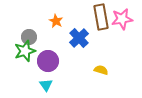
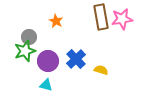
blue cross: moved 3 px left, 21 px down
cyan triangle: rotated 40 degrees counterclockwise
